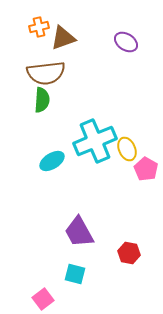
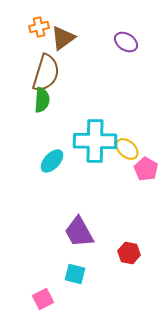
brown triangle: rotated 16 degrees counterclockwise
brown semicircle: rotated 66 degrees counterclockwise
cyan cross: rotated 24 degrees clockwise
yellow ellipse: rotated 25 degrees counterclockwise
cyan ellipse: rotated 15 degrees counterclockwise
pink square: rotated 10 degrees clockwise
